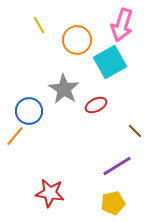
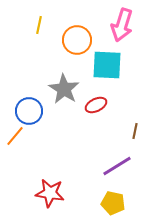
yellow line: rotated 42 degrees clockwise
cyan square: moved 3 px left, 3 px down; rotated 32 degrees clockwise
brown line: rotated 56 degrees clockwise
yellow pentagon: rotated 25 degrees clockwise
